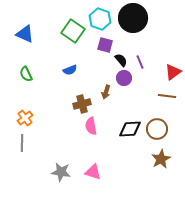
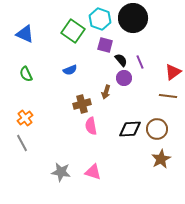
brown line: moved 1 px right
gray line: rotated 30 degrees counterclockwise
